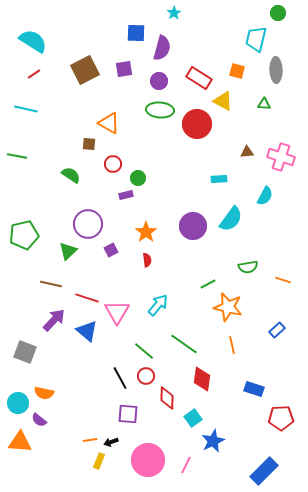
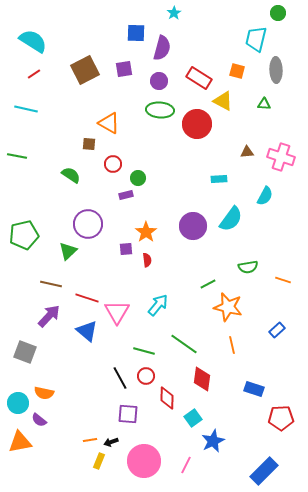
purple square at (111, 250): moved 15 px right, 1 px up; rotated 24 degrees clockwise
purple arrow at (54, 320): moved 5 px left, 4 px up
green line at (144, 351): rotated 25 degrees counterclockwise
orange triangle at (20, 442): rotated 15 degrees counterclockwise
pink circle at (148, 460): moved 4 px left, 1 px down
